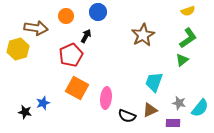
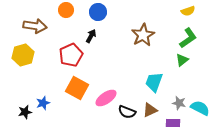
orange circle: moved 6 px up
brown arrow: moved 1 px left, 2 px up
black arrow: moved 5 px right
yellow hexagon: moved 5 px right, 6 px down
pink ellipse: rotated 50 degrees clockwise
cyan semicircle: rotated 102 degrees counterclockwise
black star: rotated 24 degrees counterclockwise
black semicircle: moved 4 px up
